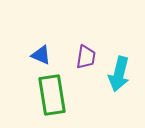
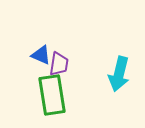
purple trapezoid: moved 27 px left, 7 px down
